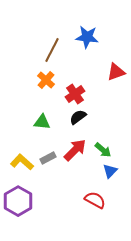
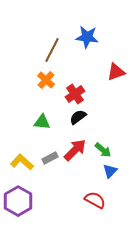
gray rectangle: moved 2 px right
